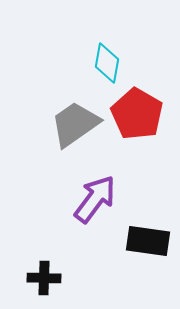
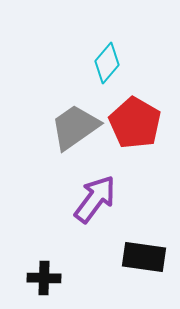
cyan diamond: rotated 30 degrees clockwise
red pentagon: moved 2 px left, 9 px down
gray trapezoid: moved 3 px down
black rectangle: moved 4 px left, 16 px down
